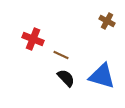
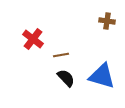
brown cross: rotated 21 degrees counterclockwise
red cross: rotated 15 degrees clockwise
brown line: rotated 35 degrees counterclockwise
